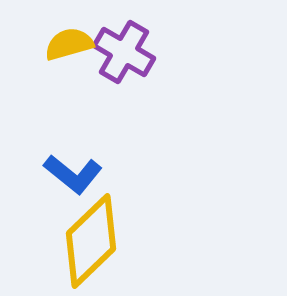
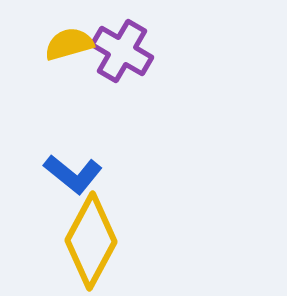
purple cross: moved 2 px left, 1 px up
yellow diamond: rotated 18 degrees counterclockwise
